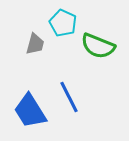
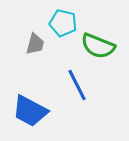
cyan pentagon: rotated 12 degrees counterclockwise
blue line: moved 8 px right, 12 px up
blue trapezoid: rotated 30 degrees counterclockwise
